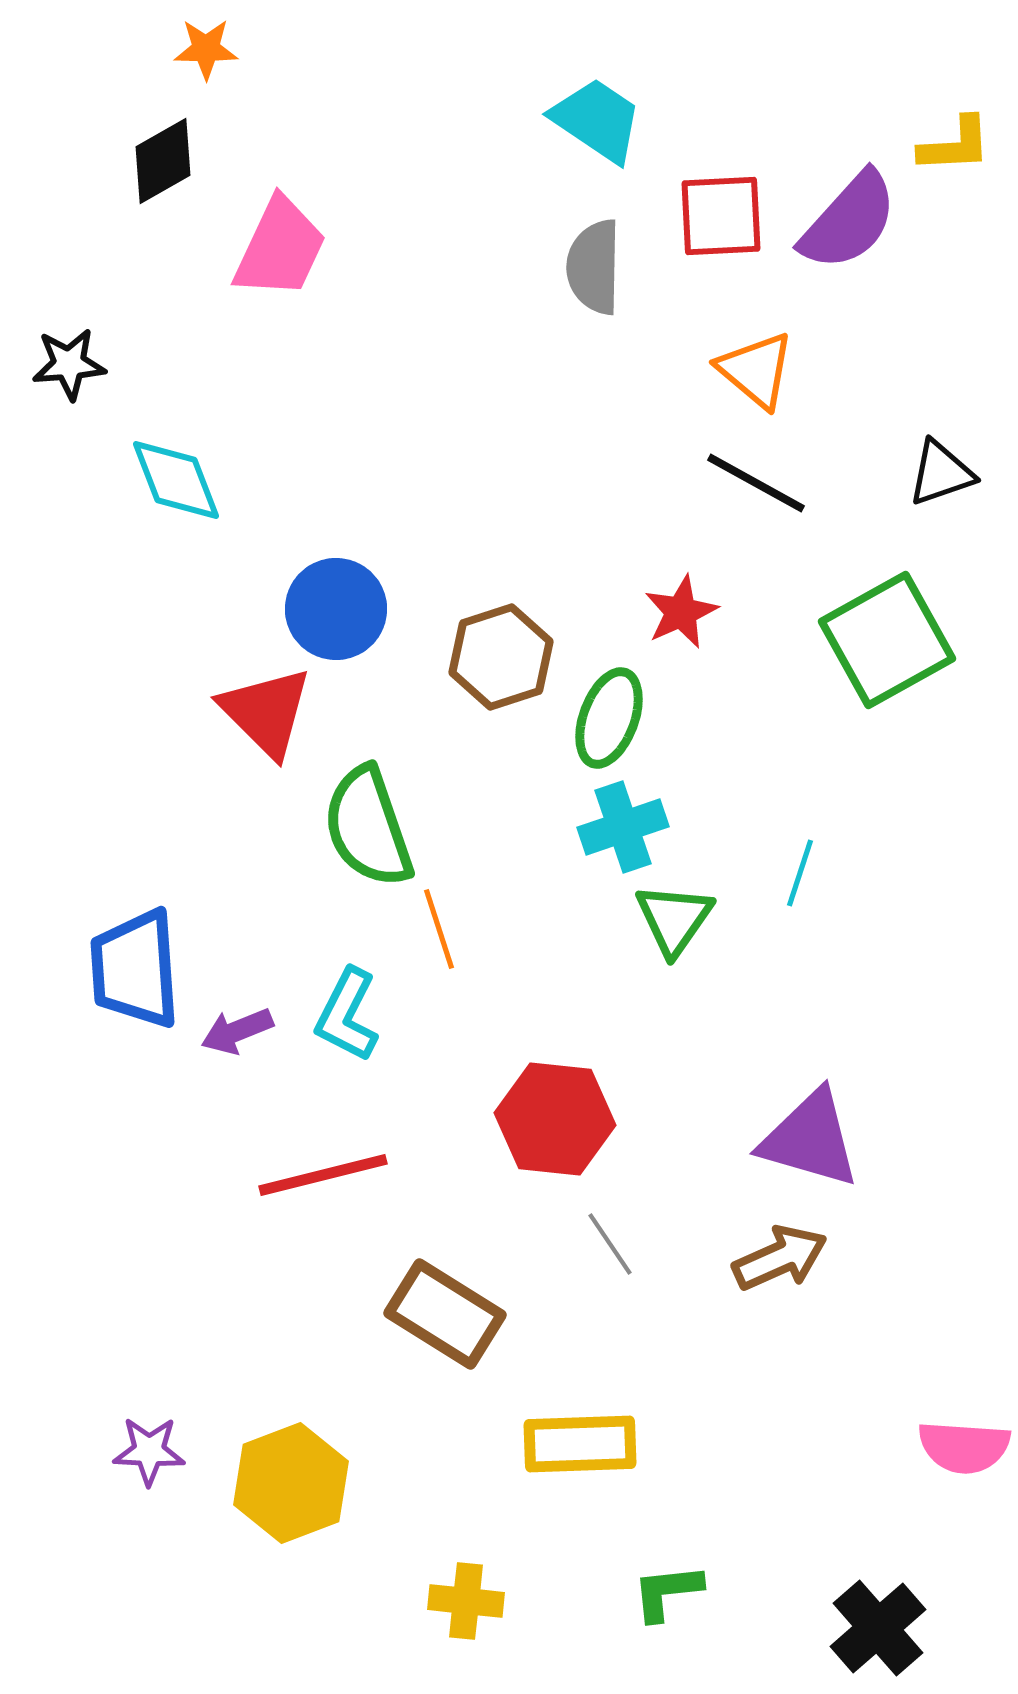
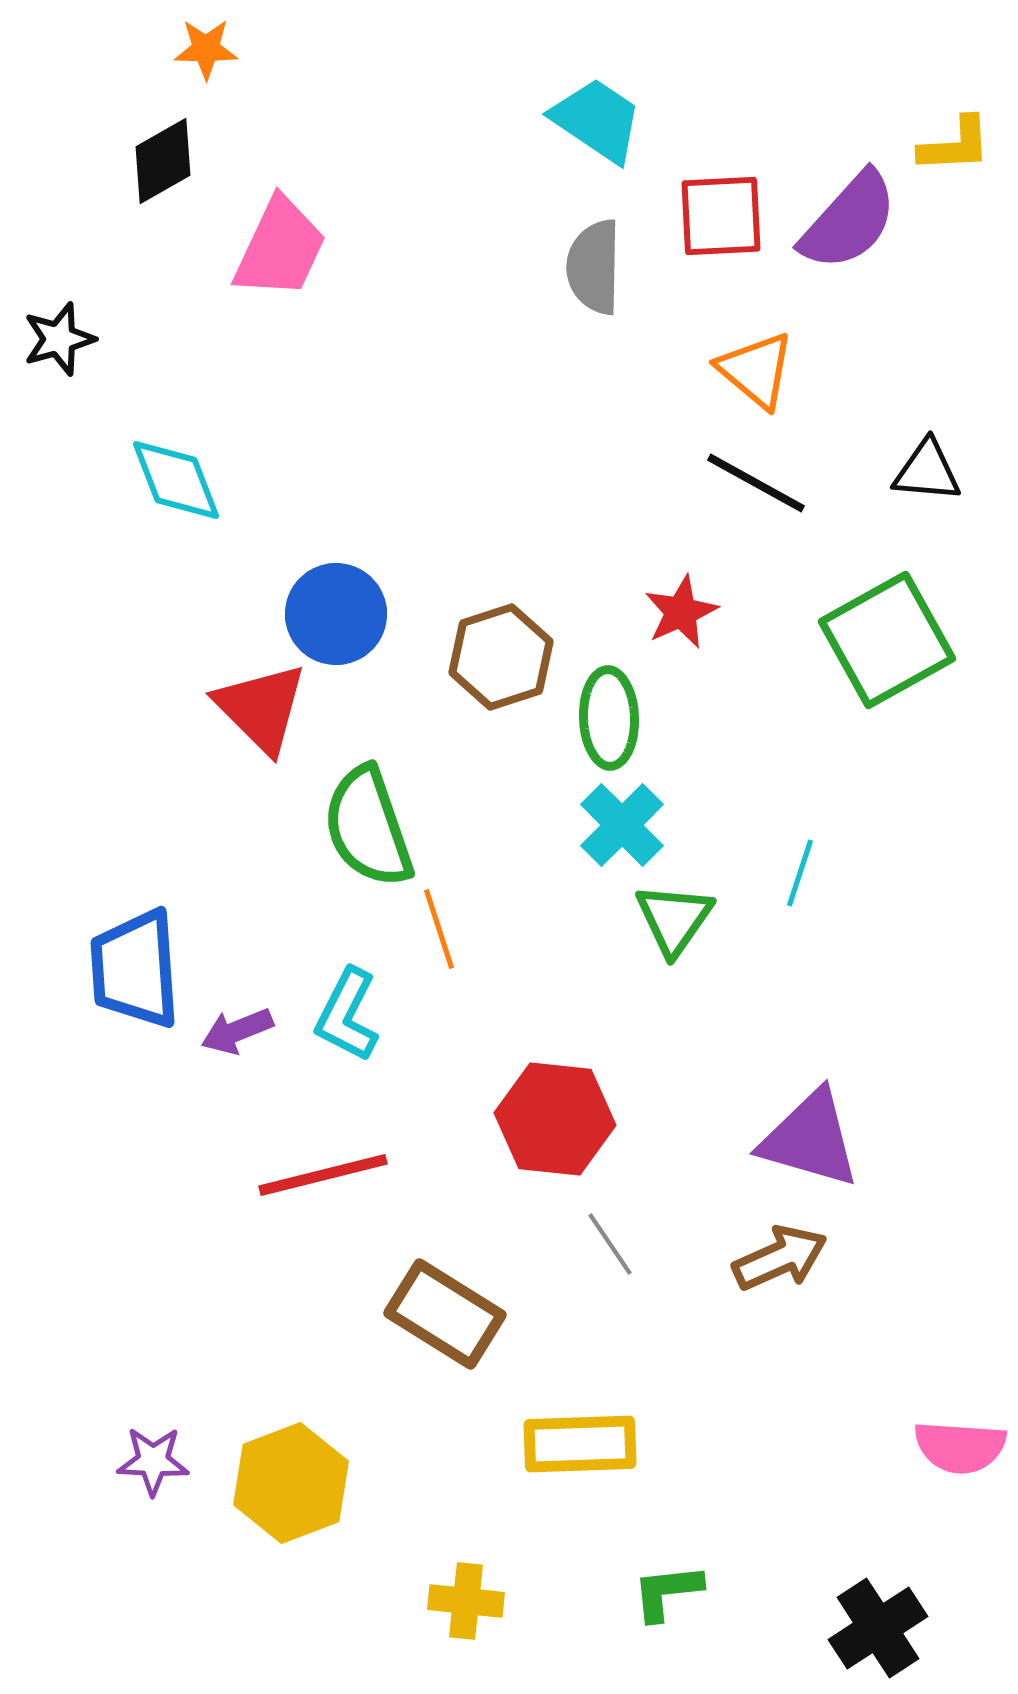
black star: moved 10 px left, 25 px up; rotated 12 degrees counterclockwise
black triangle: moved 14 px left, 2 px up; rotated 24 degrees clockwise
blue circle: moved 5 px down
red triangle: moved 5 px left, 4 px up
green ellipse: rotated 22 degrees counterclockwise
cyan cross: moved 1 px left, 2 px up; rotated 26 degrees counterclockwise
pink semicircle: moved 4 px left
purple star: moved 4 px right, 10 px down
black cross: rotated 8 degrees clockwise
